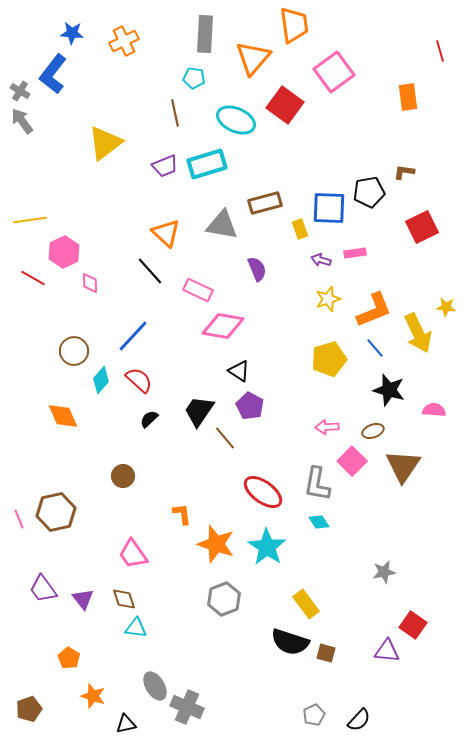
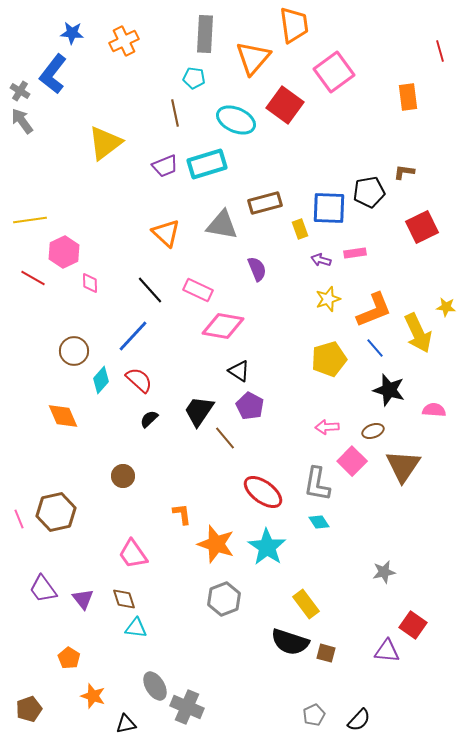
black line at (150, 271): moved 19 px down
